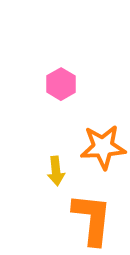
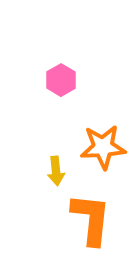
pink hexagon: moved 4 px up
orange L-shape: moved 1 px left
